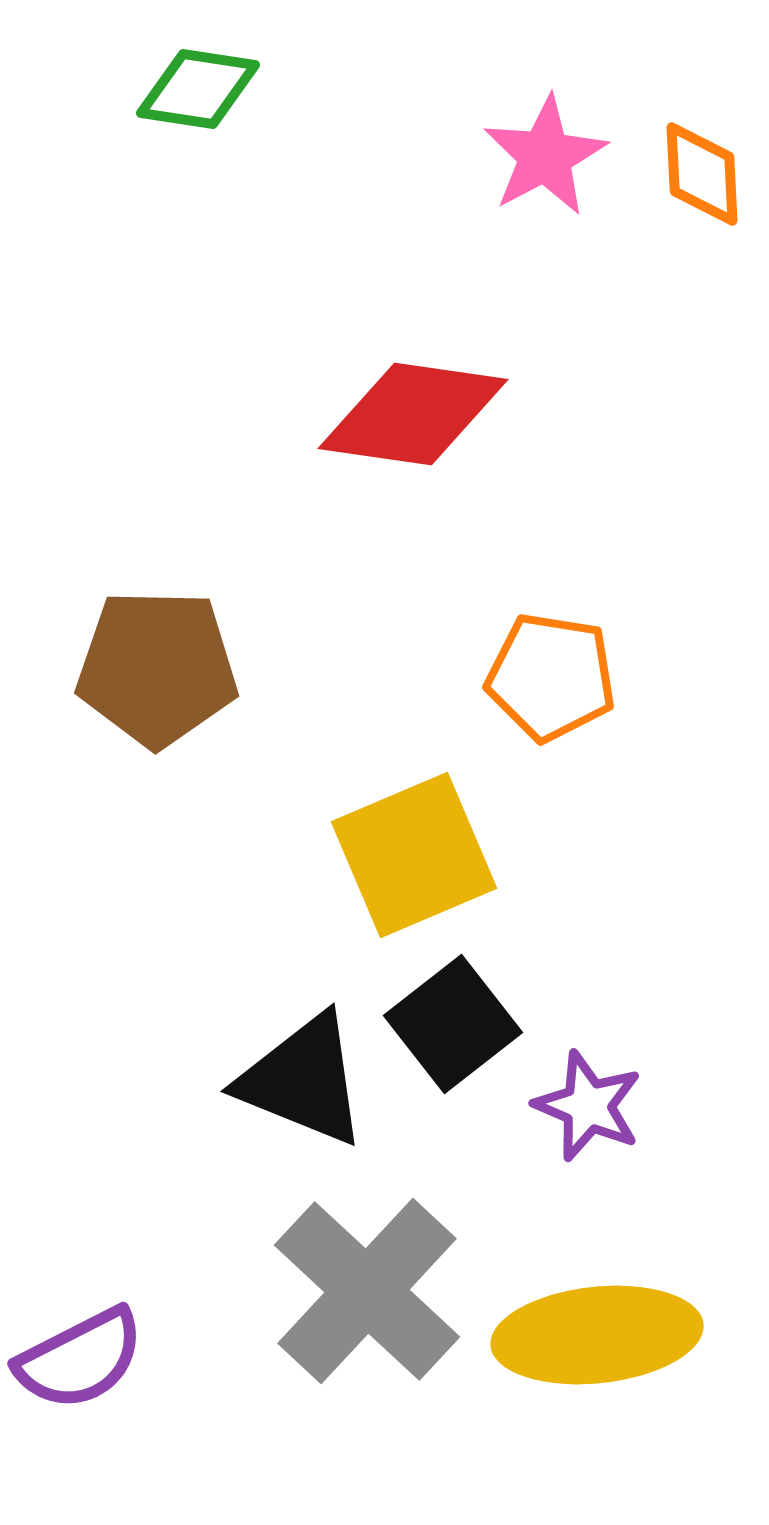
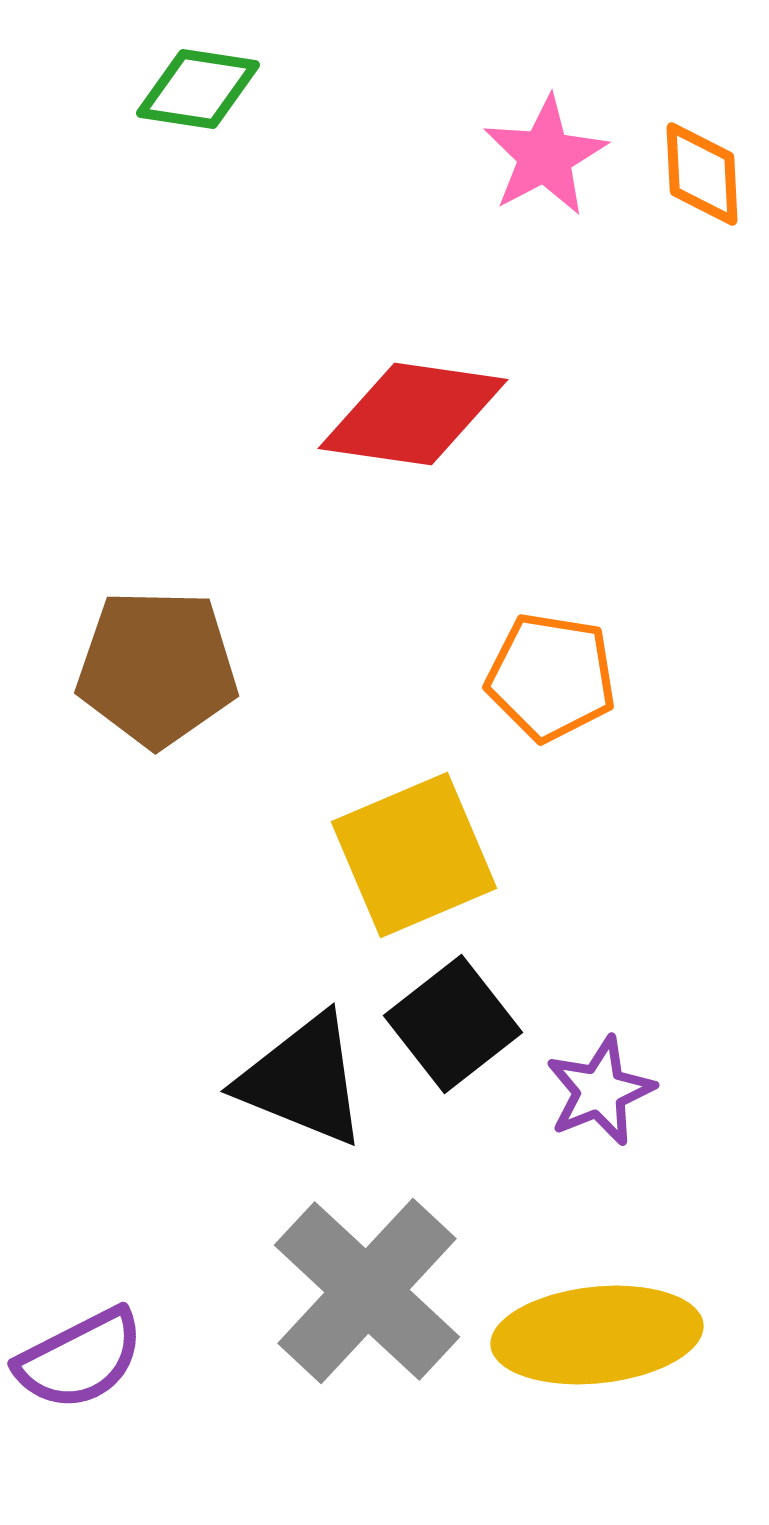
purple star: moved 12 px right, 15 px up; rotated 27 degrees clockwise
